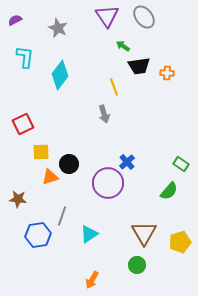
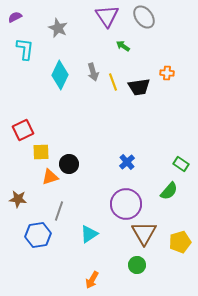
purple semicircle: moved 3 px up
cyan L-shape: moved 8 px up
black trapezoid: moved 21 px down
cyan diamond: rotated 12 degrees counterclockwise
yellow line: moved 1 px left, 5 px up
gray arrow: moved 11 px left, 42 px up
red square: moved 6 px down
purple circle: moved 18 px right, 21 px down
gray line: moved 3 px left, 5 px up
